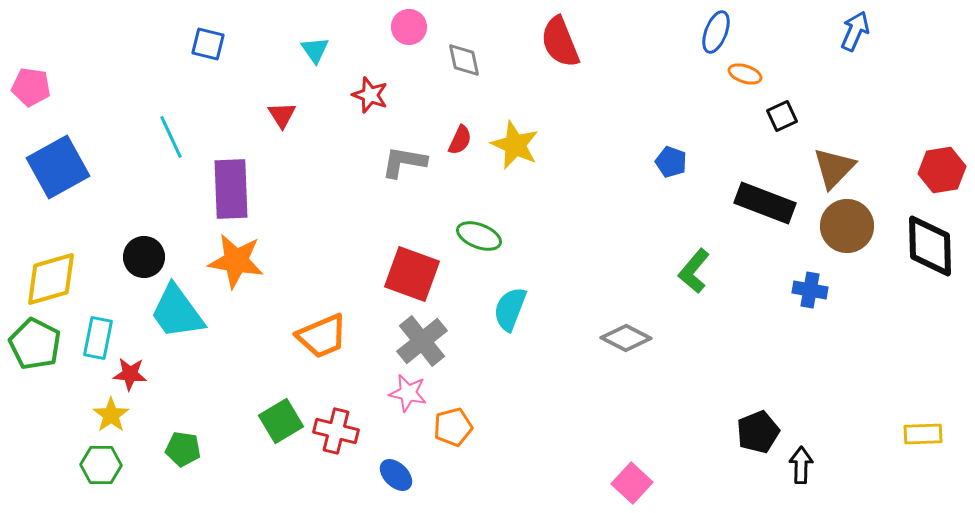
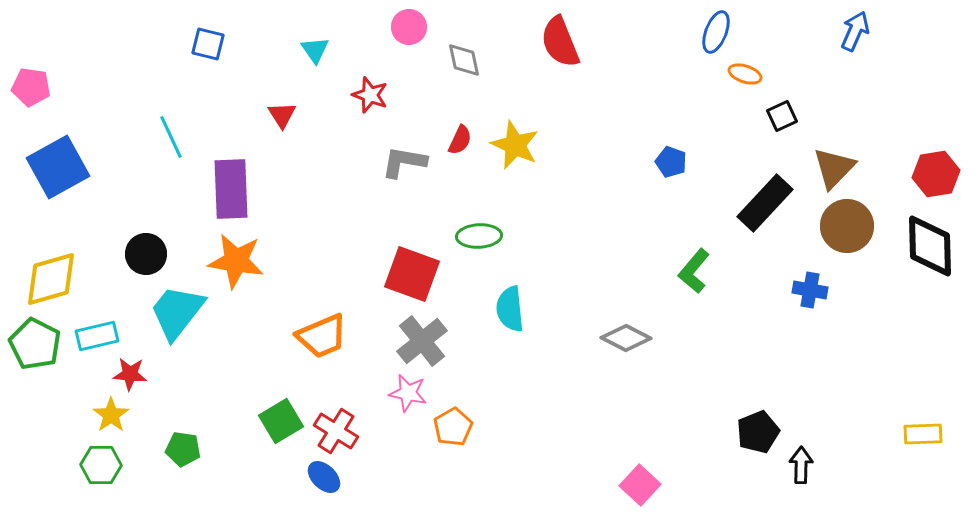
red hexagon at (942, 170): moved 6 px left, 4 px down
black rectangle at (765, 203): rotated 68 degrees counterclockwise
green ellipse at (479, 236): rotated 24 degrees counterclockwise
black circle at (144, 257): moved 2 px right, 3 px up
cyan semicircle at (510, 309): rotated 27 degrees counterclockwise
cyan trapezoid at (177, 312): rotated 74 degrees clockwise
cyan rectangle at (98, 338): moved 1 px left, 2 px up; rotated 66 degrees clockwise
orange pentagon at (453, 427): rotated 15 degrees counterclockwise
red cross at (336, 431): rotated 18 degrees clockwise
blue ellipse at (396, 475): moved 72 px left, 2 px down
pink square at (632, 483): moved 8 px right, 2 px down
